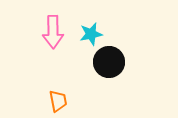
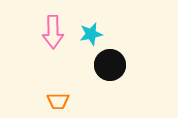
black circle: moved 1 px right, 3 px down
orange trapezoid: rotated 100 degrees clockwise
